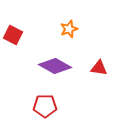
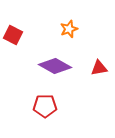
red triangle: rotated 18 degrees counterclockwise
